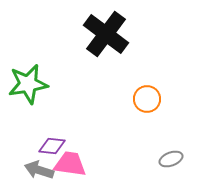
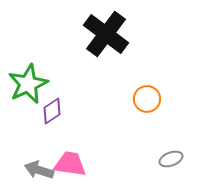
green star: rotated 15 degrees counterclockwise
purple diamond: moved 35 px up; rotated 40 degrees counterclockwise
